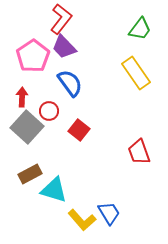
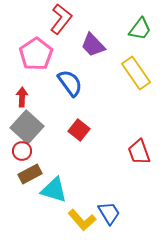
purple trapezoid: moved 29 px right, 2 px up
pink pentagon: moved 3 px right, 2 px up
red circle: moved 27 px left, 40 px down
